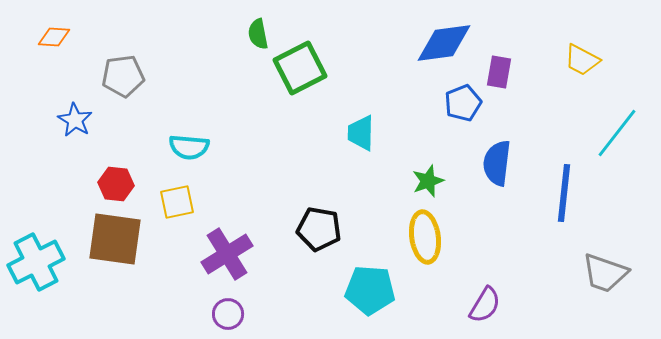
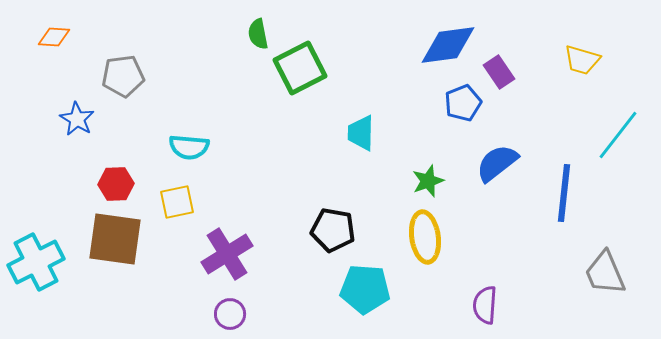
blue diamond: moved 4 px right, 2 px down
yellow trapezoid: rotated 12 degrees counterclockwise
purple rectangle: rotated 44 degrees counterclockwise
blue star: moved 2 px right, 1 px up
cyan line: moved 1 px right, 2 px down
blue semicircle: rotated 45 degrees clockwise
red hexagon: rotated 8 degrees counterclockwise
black pentagon: moved 14 px right, 1 px down
gray trapezoid: rotated 48 degrees clockwise
cyan pentagon: moved 5 px left, 1 px up
purple semicircle: rotated 153 degrees clockwise
purple circle: moved 2 px right
